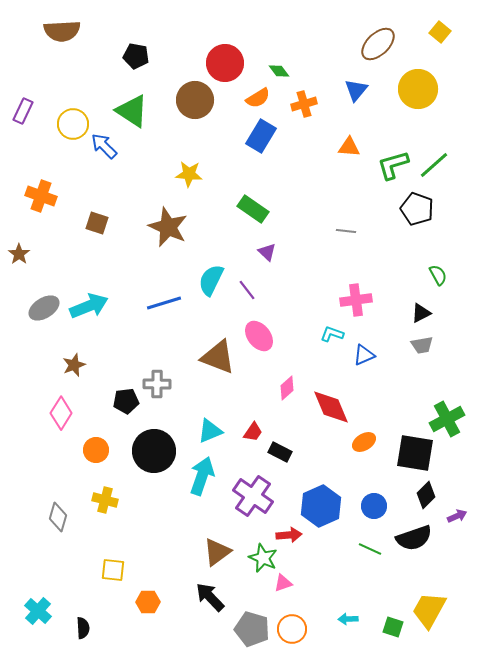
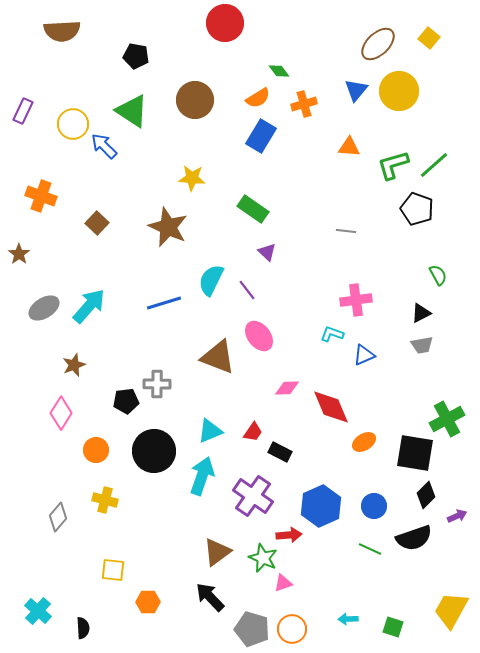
yellow square at (440, 32): moved 11 px left, 6 px down
red circle at (225, 63): moved 40 px up
yellow circle at (418, 89): moved 19 px left, 2 px down
yellow star at (189, 174): moved 3 px right, 4 px down
brown square at (97, 223): rotated 25 degrees clockwise
cyan arrow at (89, 306): rotated 27 degrees counterclockwise
pink diamond at (287, 388): rotated 40 degrees clockwise
gray diamond at (58, 517): rotated 24 degrees clockwise
yellow trapezoid at (429, 610): moved 22 px right
